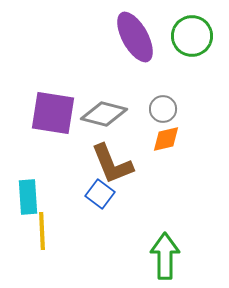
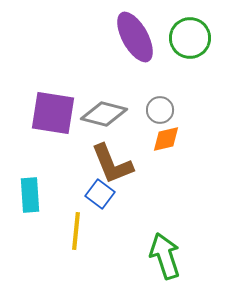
green circle: moved 2 px left, 2 px down
gray circle: moved 3 px left, 1 px down
cyan rectangle: moved 2 px right, 2 px up
yellow line: moved 34 px right; rotated 9 degrees clockwise
green arrow: rotated 18 degrees counterclockwise
